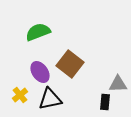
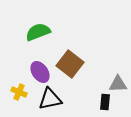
yellow cross: moved 1 px left, 3 px up; rotated 28 degrees counterclockwise
